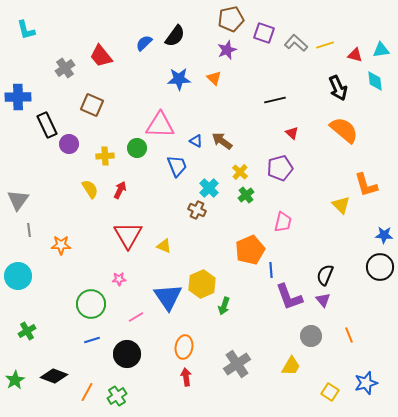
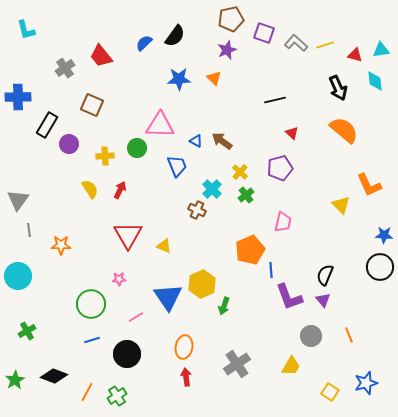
black rectangle at (47, 125): rotated 55 degrees clockwise
orange L-shape at (366, 185): moved 3 px right; rotated 8 degrees counterclockwise
cyan cross at (209, 188): moved 3 px right, 1 px down
